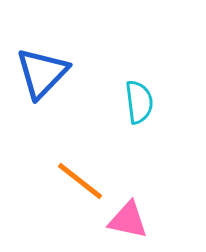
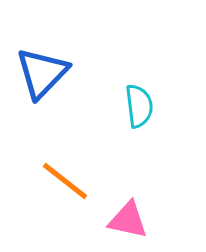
cyan semicircle: moved 4 px down
orange line: moved 15 px left
